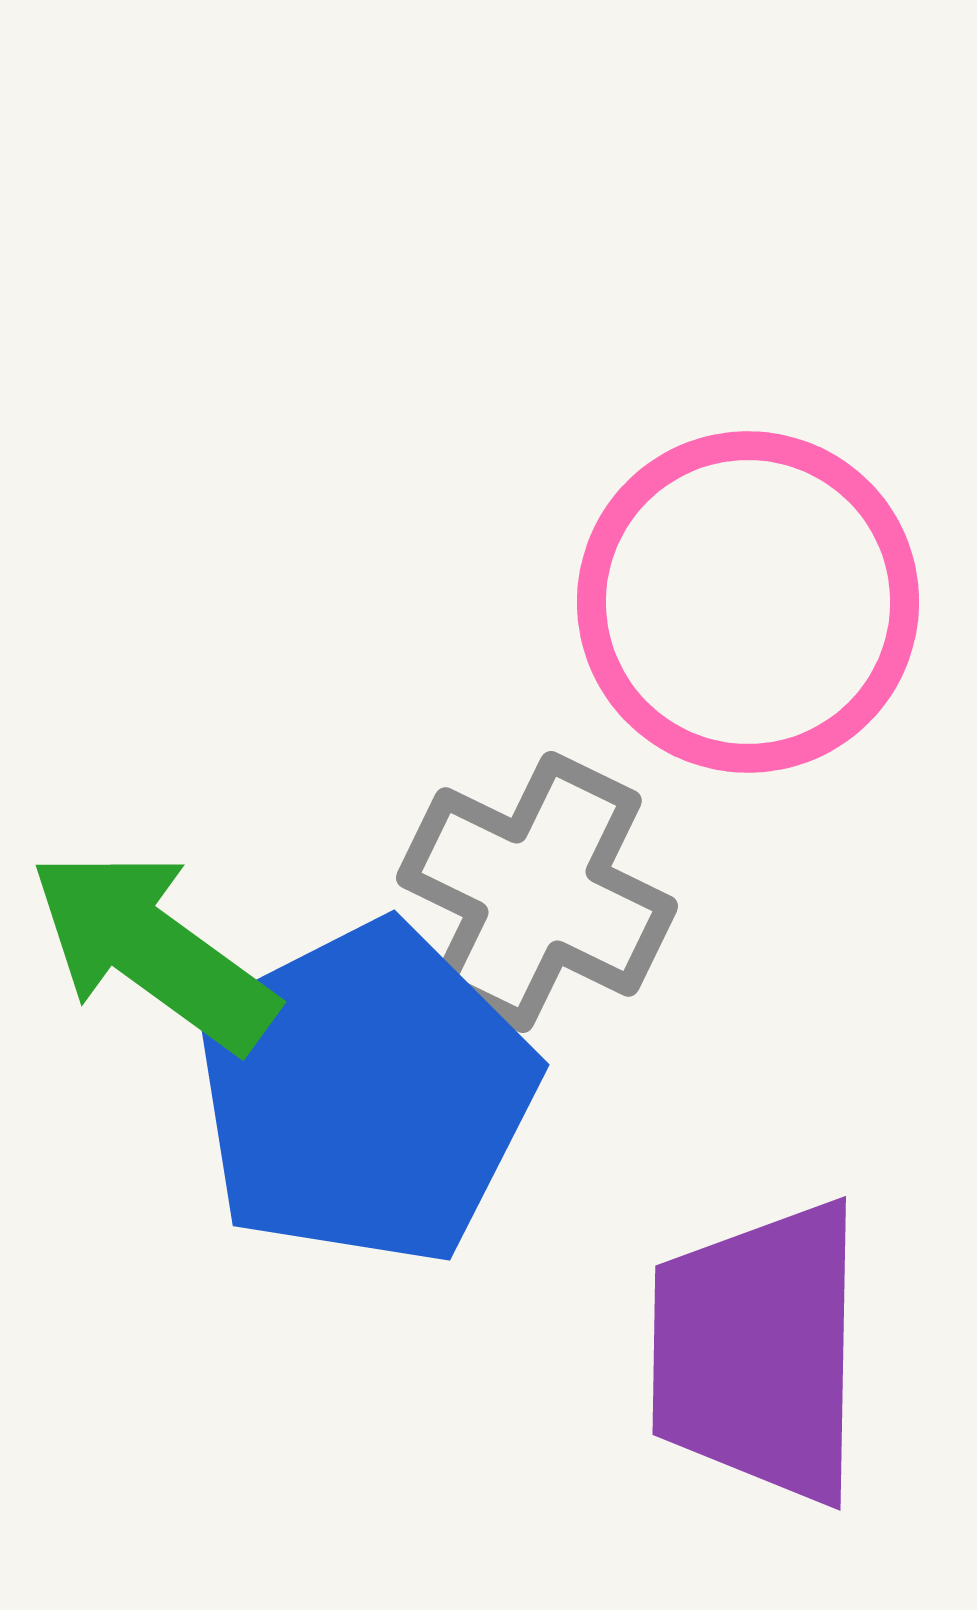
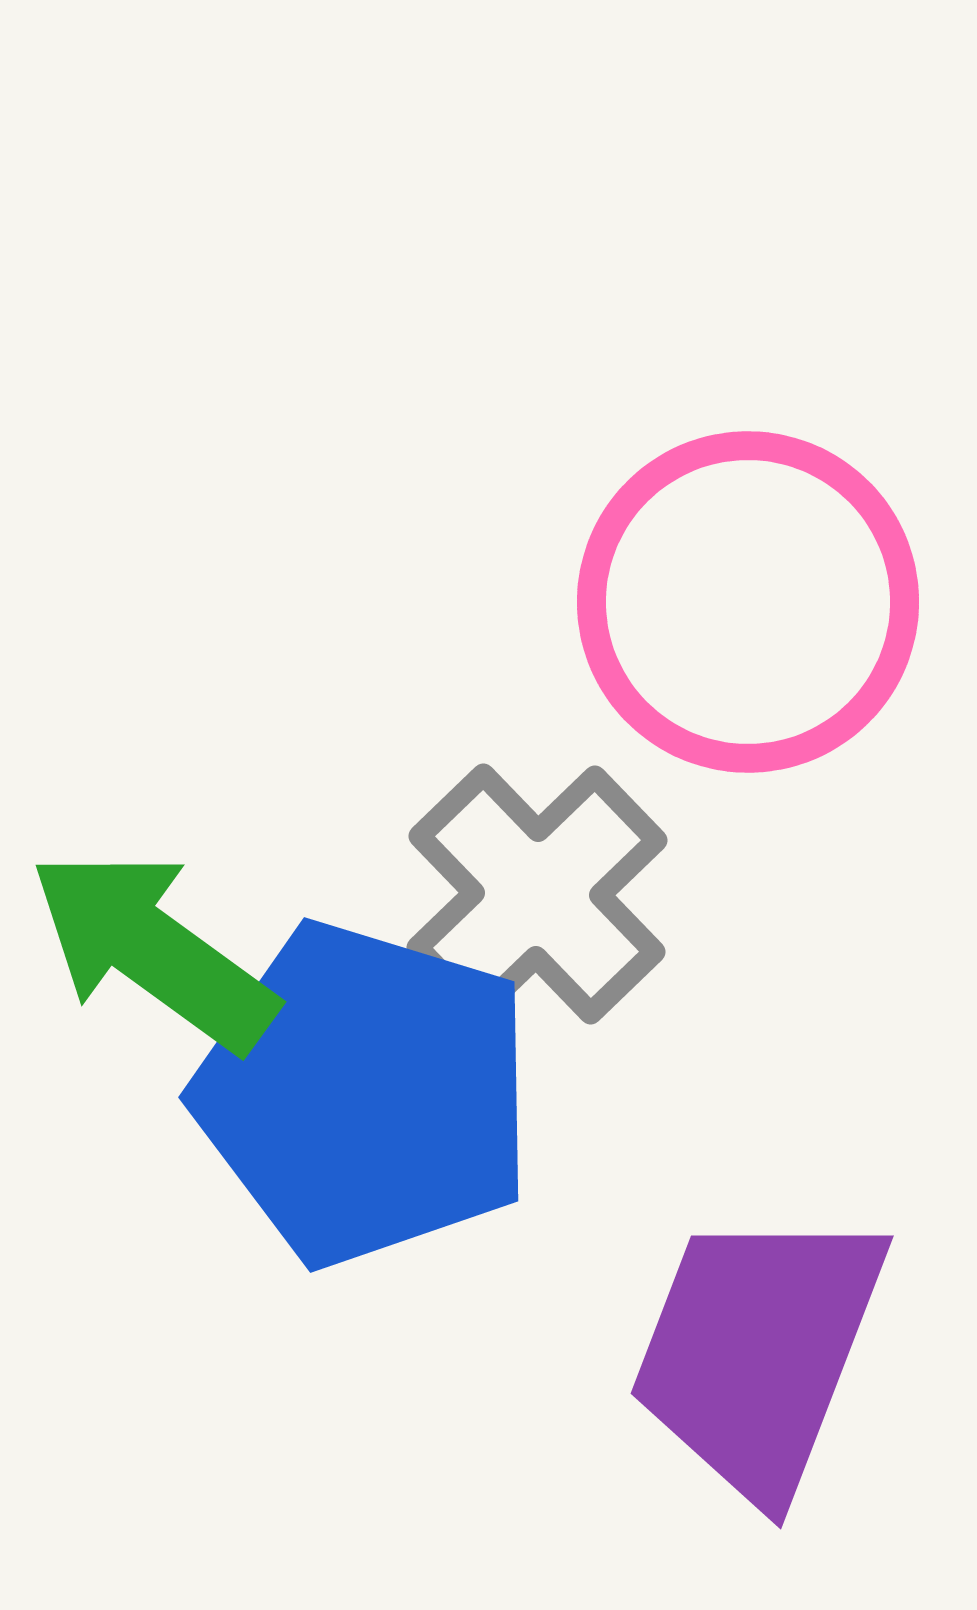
gray cross: moved 2 px down; rotated 20 degrees clockwise
blue pentagon: rotated 28 degrees counterclockwise
purple trapezoid: rotated 20 degrees clockwise
